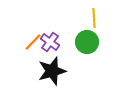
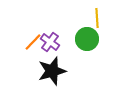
yellow line: moved 3 px right
green circle: moved 3 px up
